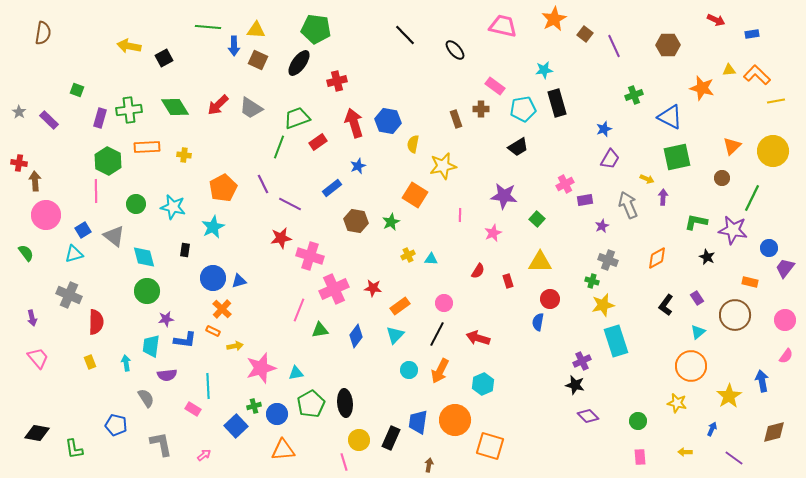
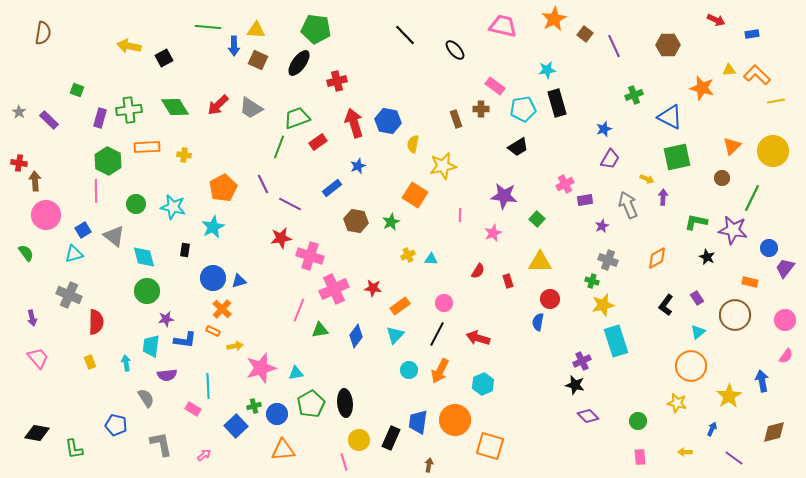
cyan star at (544, 70): moved 3 px right
